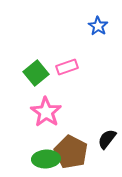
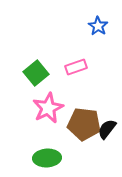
pink rectangle: moved 9 px right
pink star: moved 2 px right, 4 px up; rotated 12 degrees clockwise
black semicircle: moved 10 px up
brown pentagon: moved 13 px right, 28 px up; rotated 20 degrees counterclockwise
green ellipse: moved 1 px right, 1 px up
